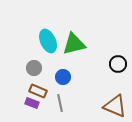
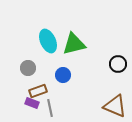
gray circle: moved 6 px left
blue circle: moved 2 px up
brown rectangle: rotated 42 degrees counterclockwise
gray line: moved 10 px left, 5 px down
